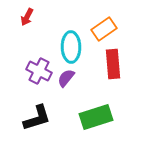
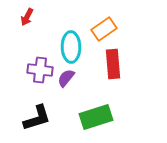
purple cross: moved 1 px right, 1 px up; rotated 20 degrees counterclockwise
